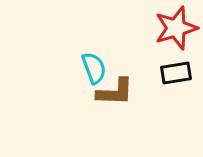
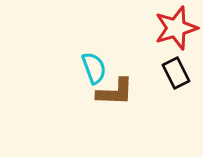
black rectangle: rotated 72 degrees clockwise
